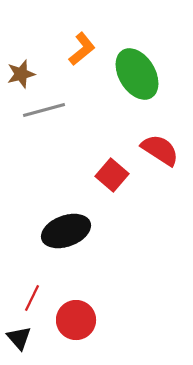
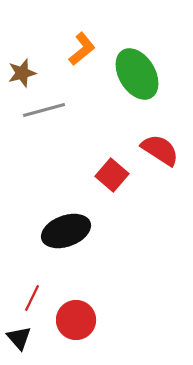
brown star: moved 1 px right, 1 px up
